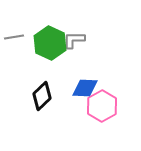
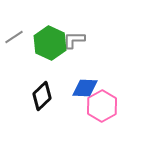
gray line: rotated 24 degrees counterclockwise
